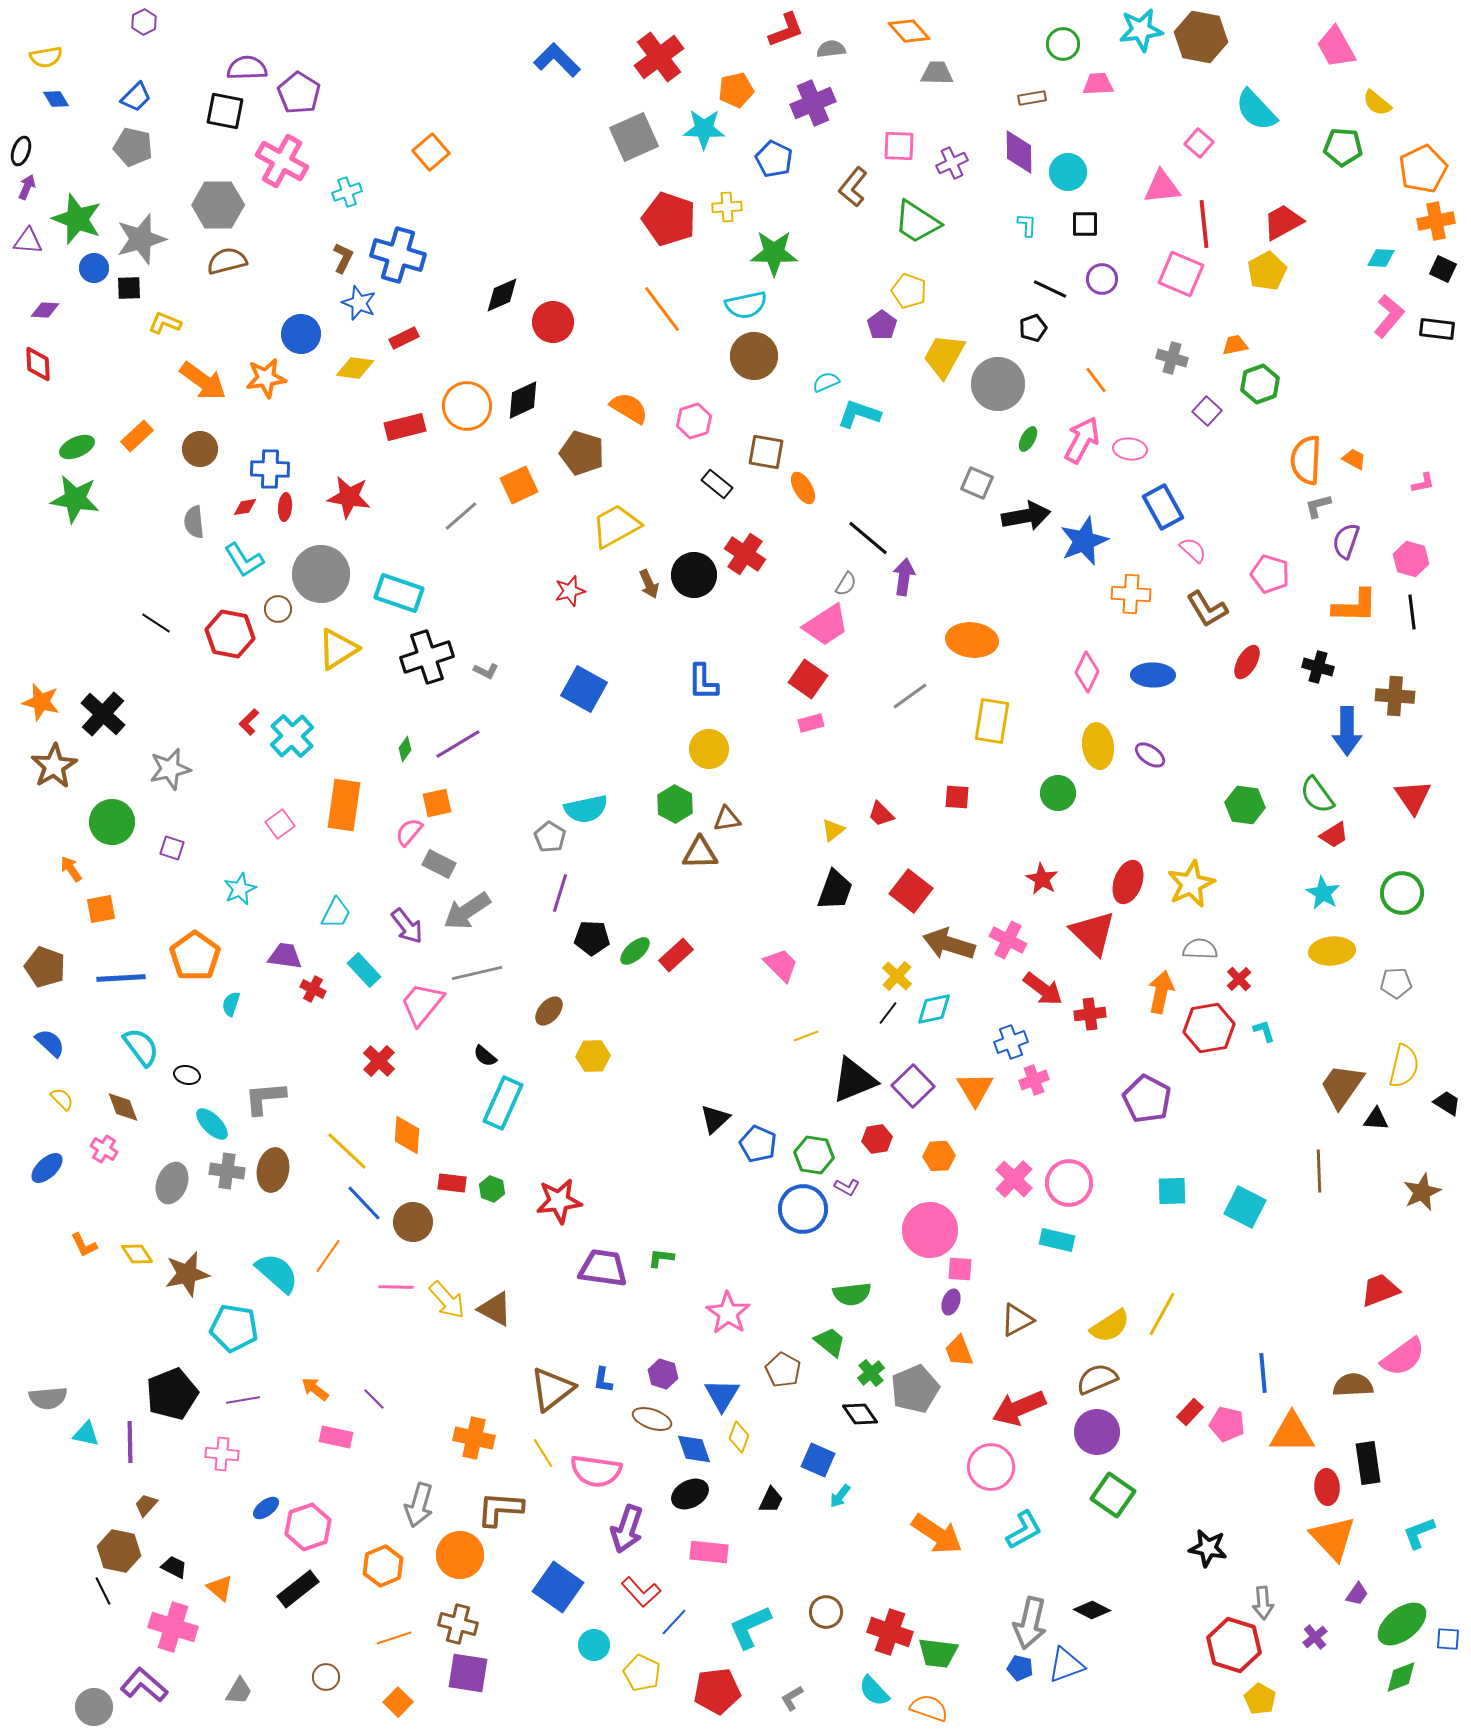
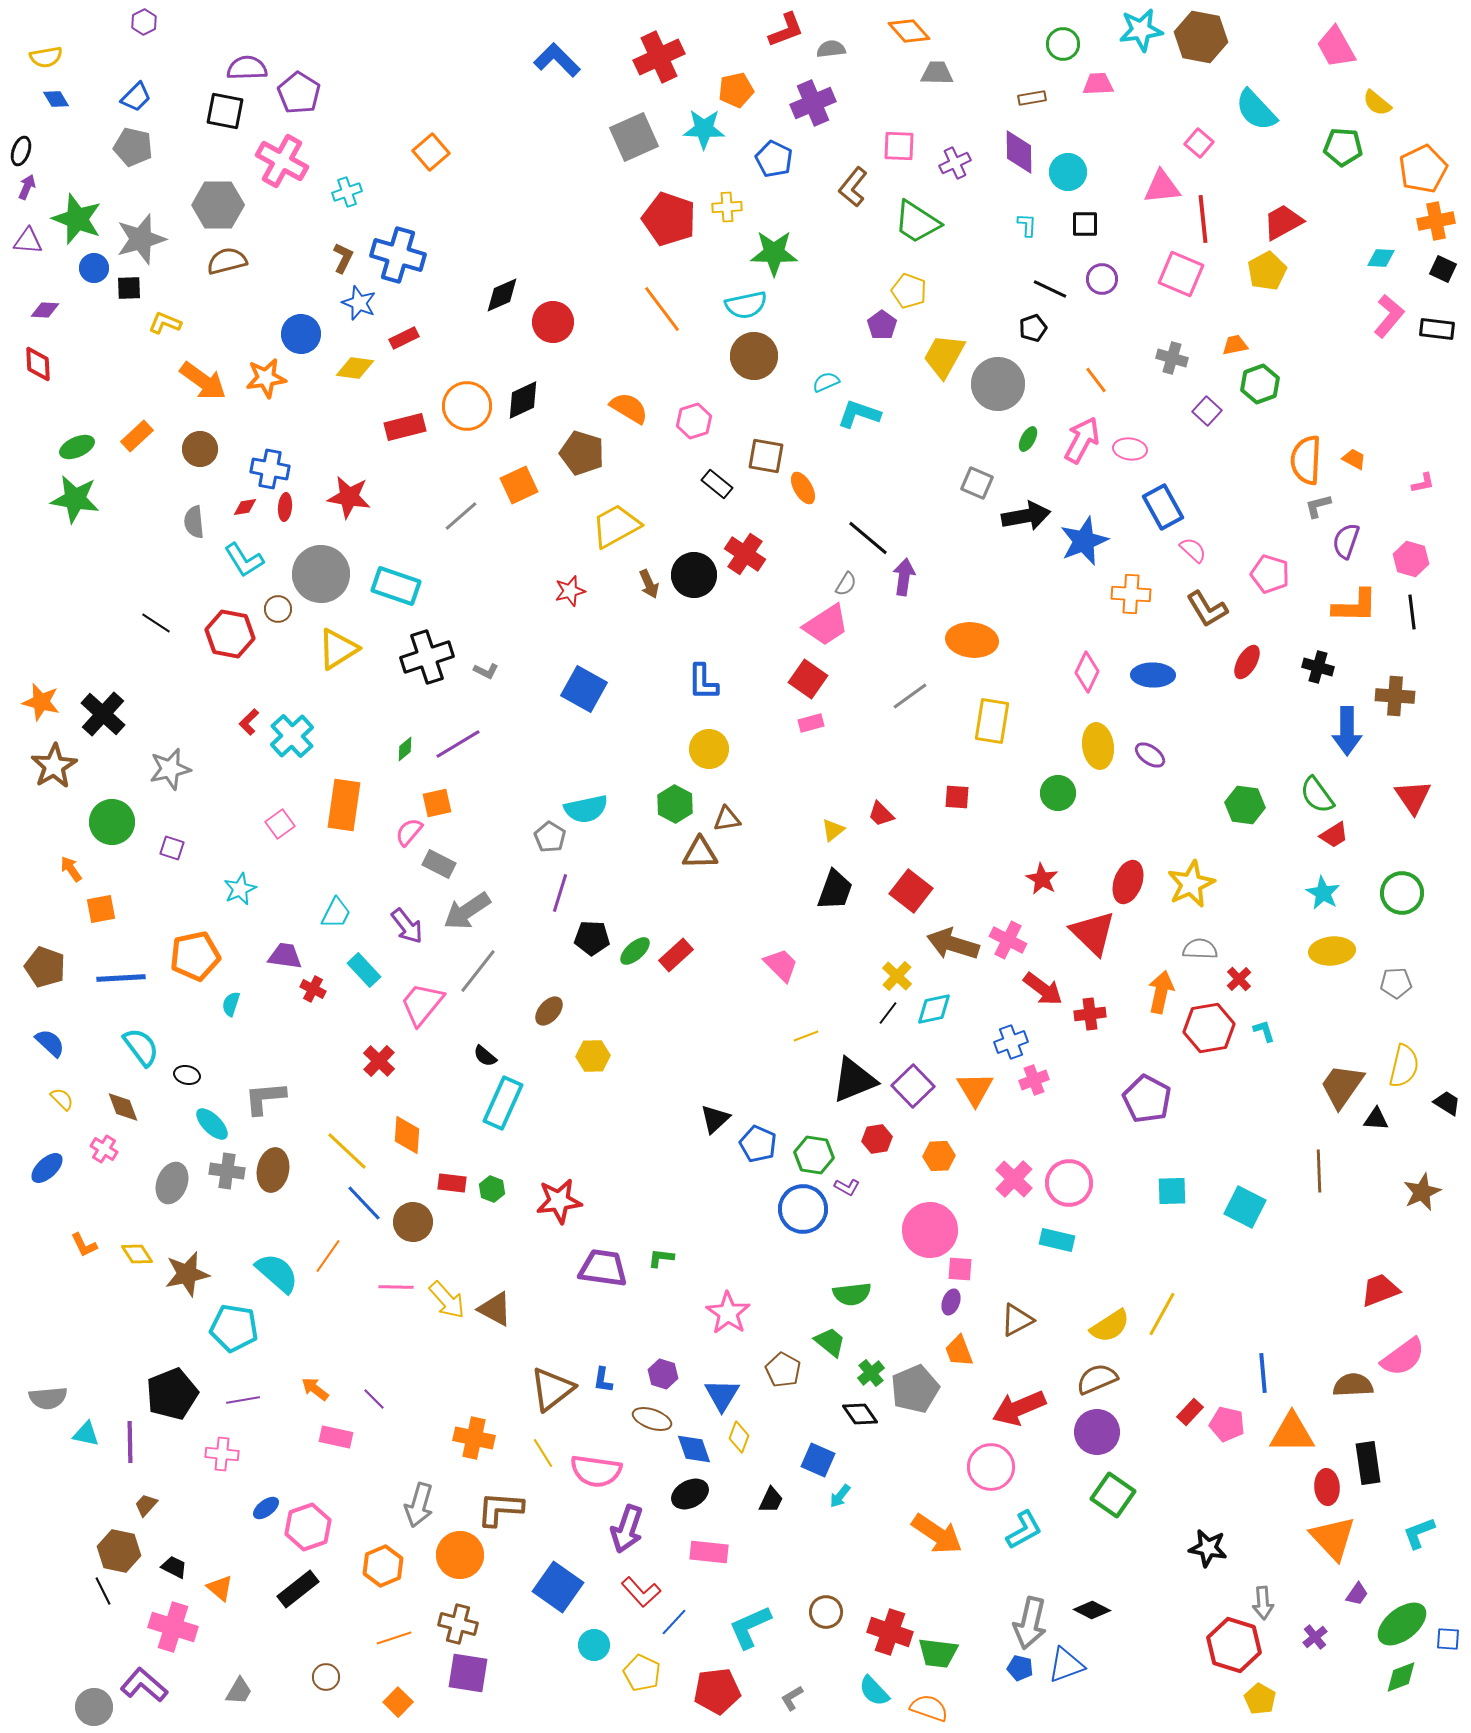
red cross at (659, 57): rotated 12 degrees clockwise
purple cross at (952, 163): moved 3 px right
red line at (1204, 224): moved 1 px left, 5 px up
brown square at (766, 452): moved 4 px down
blue cross at (270, 469): rotated 9 degrees clockwise
cyan rectangle at (399, 593): moved 3 px left, 7 px up
green diamond at (405, 749): rotated 15 degrees clockwise
brown arrow at (949, 944): moved 4 px right
orange pentagon at (195, 956): rotated 24 degrees clockwise
gray line at (477, 973): moved 1 px right, 2 px up; rotated 39 degrees counterclockwise
